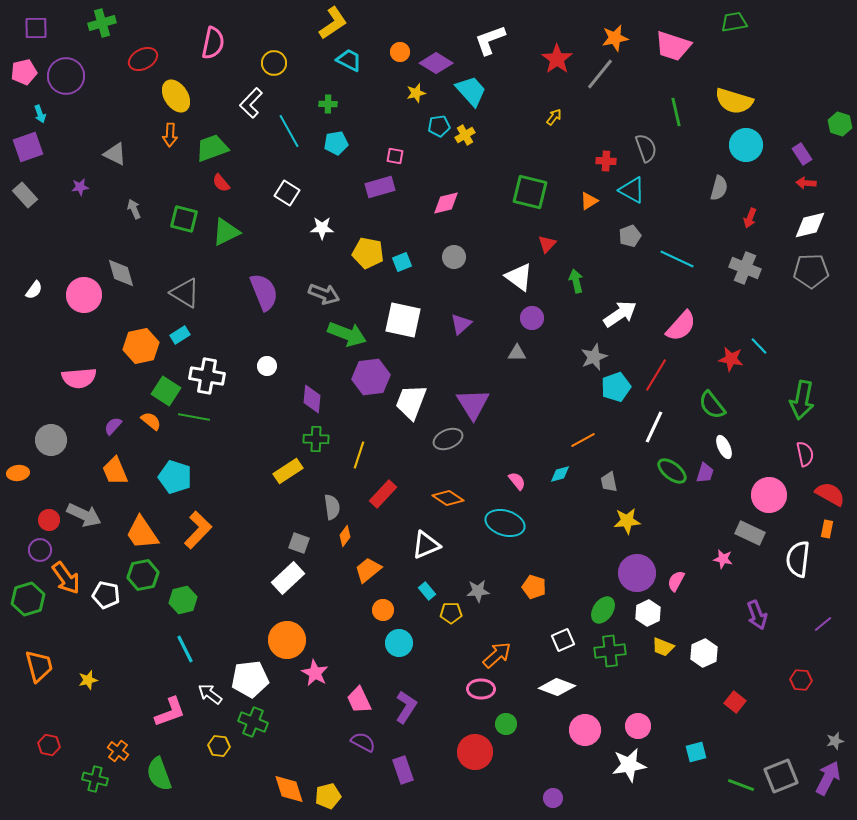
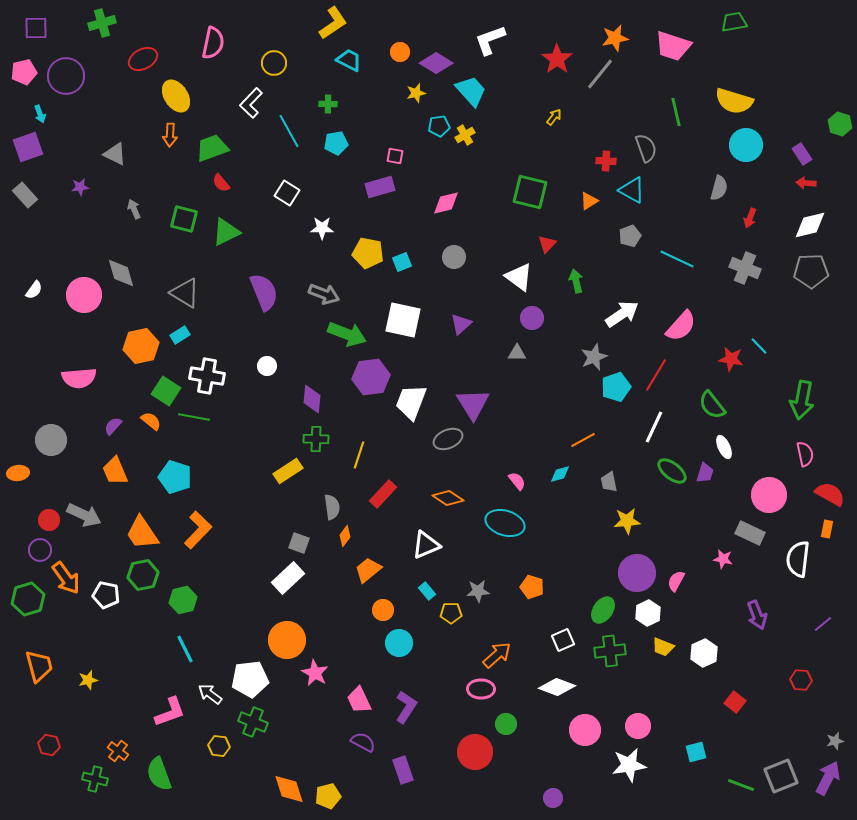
white arrow at (620, 314): moved 2 px right
orange pentagon at (534, 587): moved 2 px left
